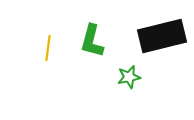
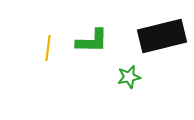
green L-shape: rotated 104 degrees counterclockwise
